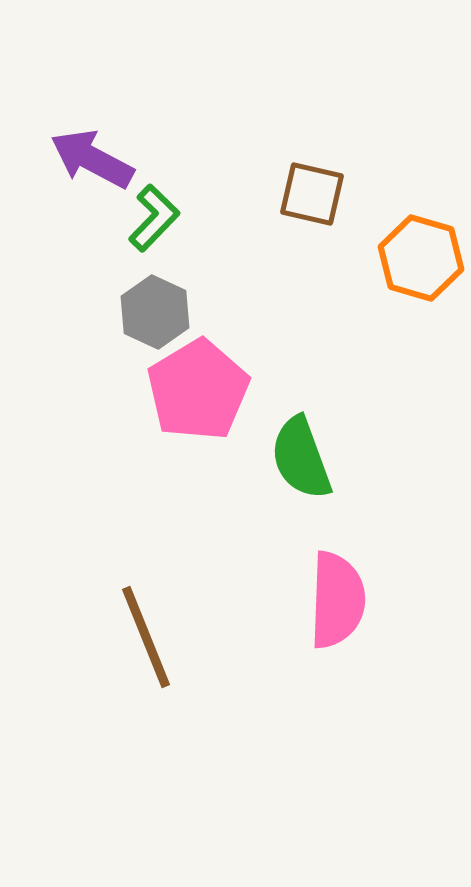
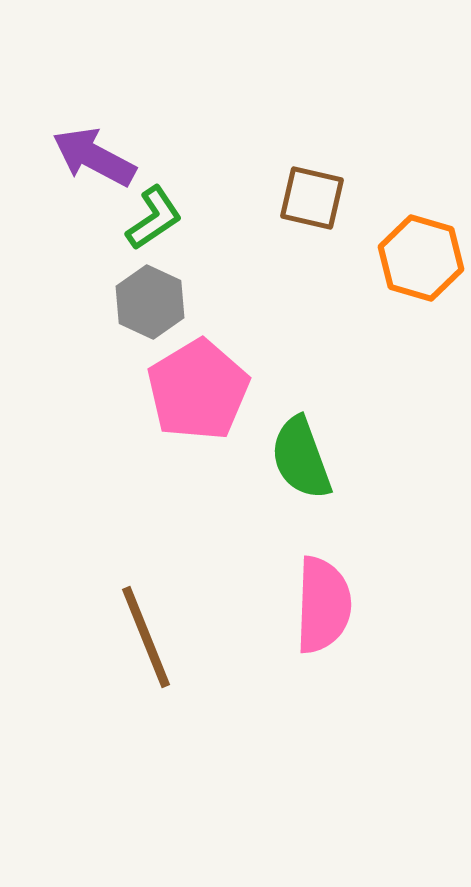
purple arrow: moved 2 px right, 2 px up
brown square: moved 4 px down
green L-shape: rotated 12 degrees clockwise
gray hexagon: moved 5 px left, 10 px up
pink semicircle: moved 14 px left, 5 px down
